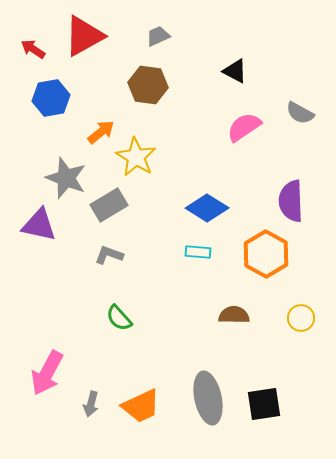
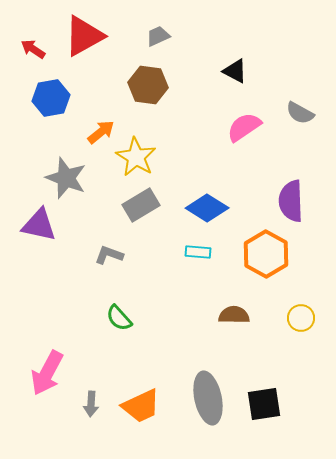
gray rectangle: moved 32 px right
gray arrow: rotated 10 degrees counterclockwise
